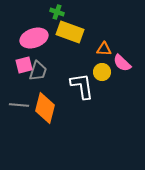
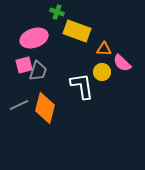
yellow rectangle: moved 7 px right, 1 px up
gray line: rotated 30 degrees counterclockwise
